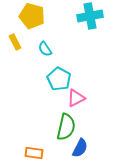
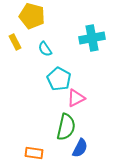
cyan cross: moved 2 px right, 22 px down
